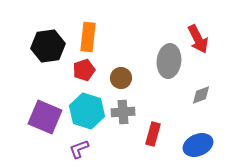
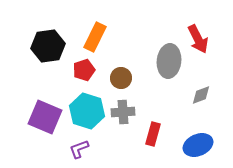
orange rectangle: moved 7 px right; rotated 20 degrees clockwise
